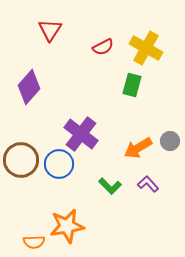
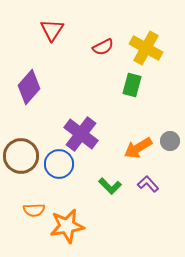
red triangle: moved 2 px right
brown circle: moved 4 px up
orange semicircle: moved 32 px up
